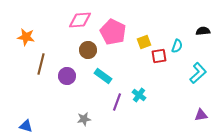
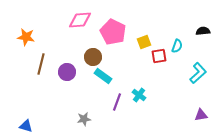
brown circle: moved 5 px right, 7 px down
purple circle: moved 4 px up
